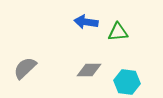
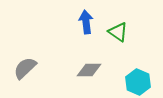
blue arrow: rotated 75 degrees clockwise
green triangle: rotated 40 degrees clockwise
cyan hexagon: moved 11 px right; rotated 15 degrees clockwise
